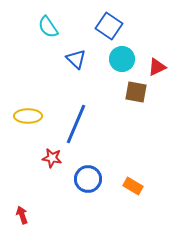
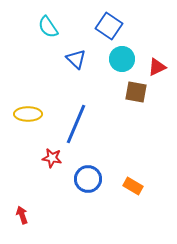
yellow ellipse: moved 2 px up
